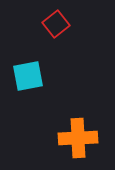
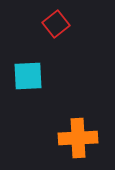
cyan square: rotated 8 degrees clockwise
